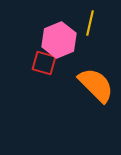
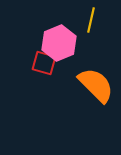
yellow line: moved 1 px right, 3 px up
pink hexagon: moved 3 px down
